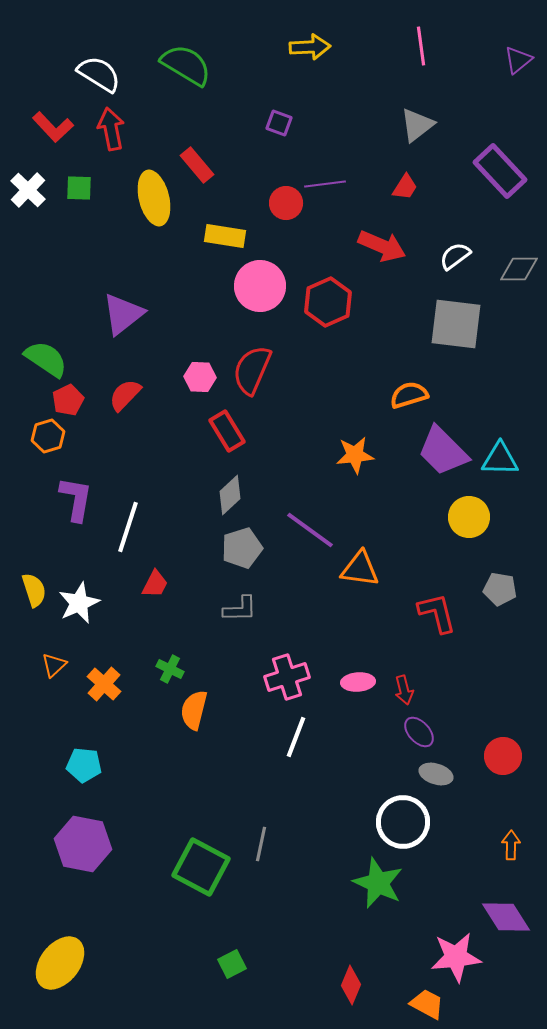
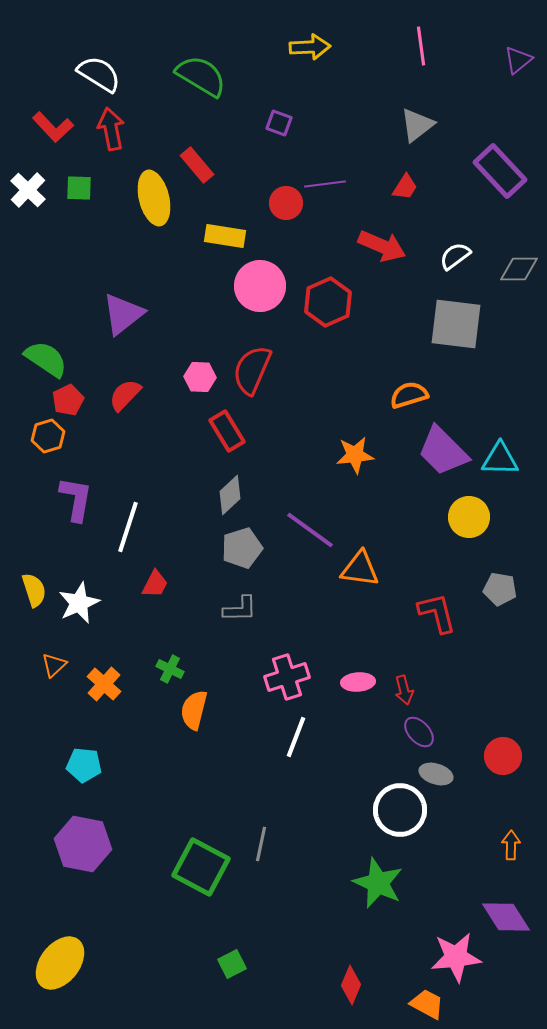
green semicircle at (186, 65): moved 15 px right, 11 px down
white circle at (403, 822): moved 3 px left, 12 px up
